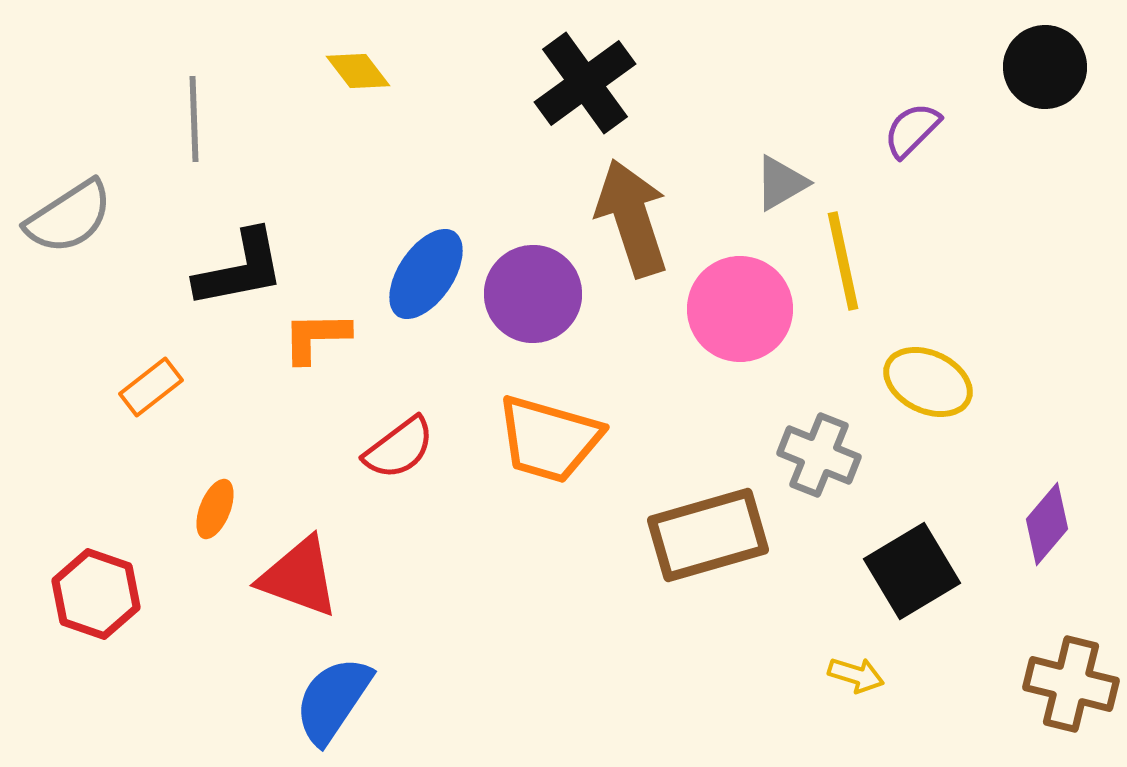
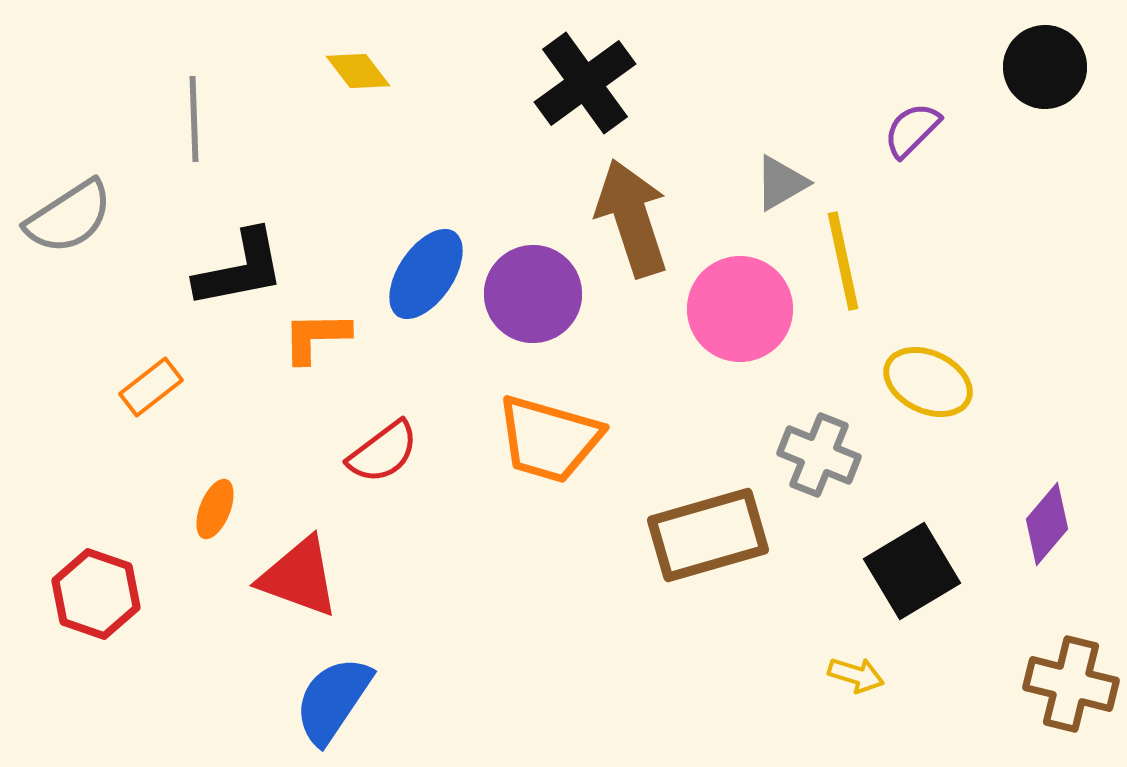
red semicircle: moved 16 px left, 4 px down
